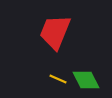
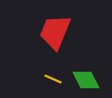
yellow line: moved 5 px left
